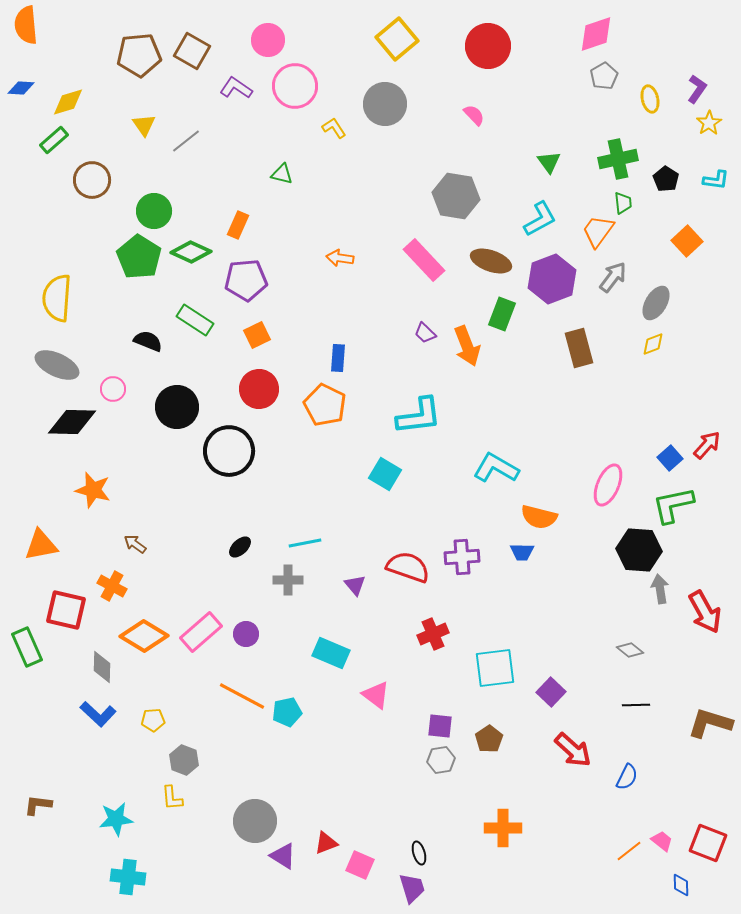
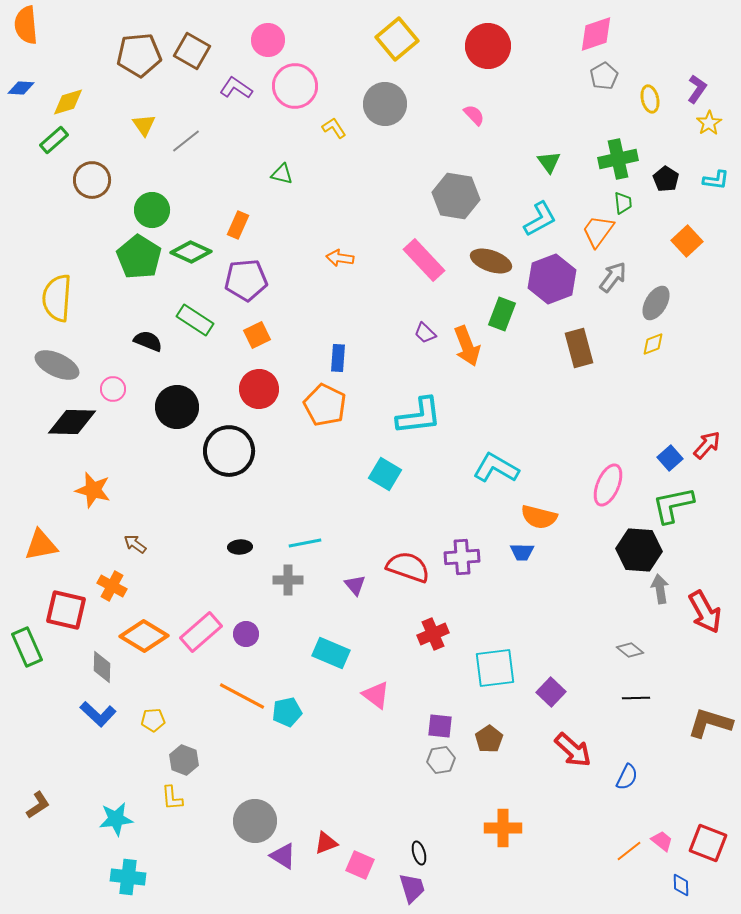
green circle at (154, 211): moved 2 px left, 1 px up
black ellipse at (240, 547): rotated 40 degrees clockwise
black line at (636, 705): moved 7 px up
brown L-shape at (38, 805): rotated 140 degrees clockwise
